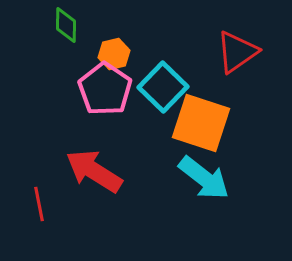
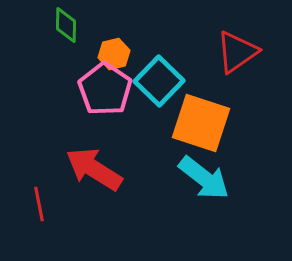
cyan square: moved 4 px left, 6 px up
red arrow: moved 2 px up
